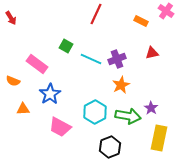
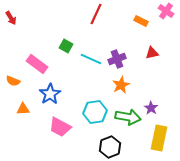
cyan hexagon: rotated 20 degrees clockwise
green arrow: moved 1 px down
